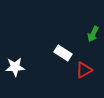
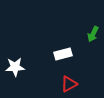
white rectangle: moved 1 px down; rotated 48 degrees counterclockwise
red triangle: moved 15 px left, 14 px down
